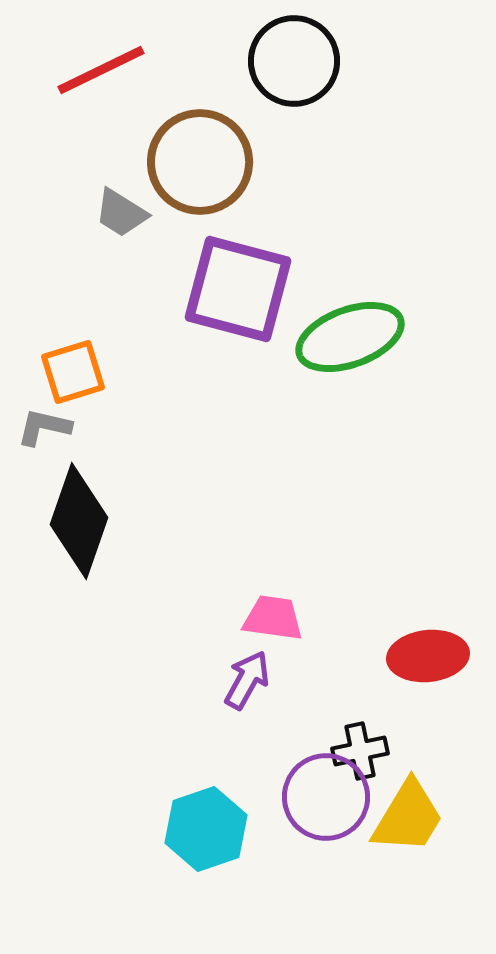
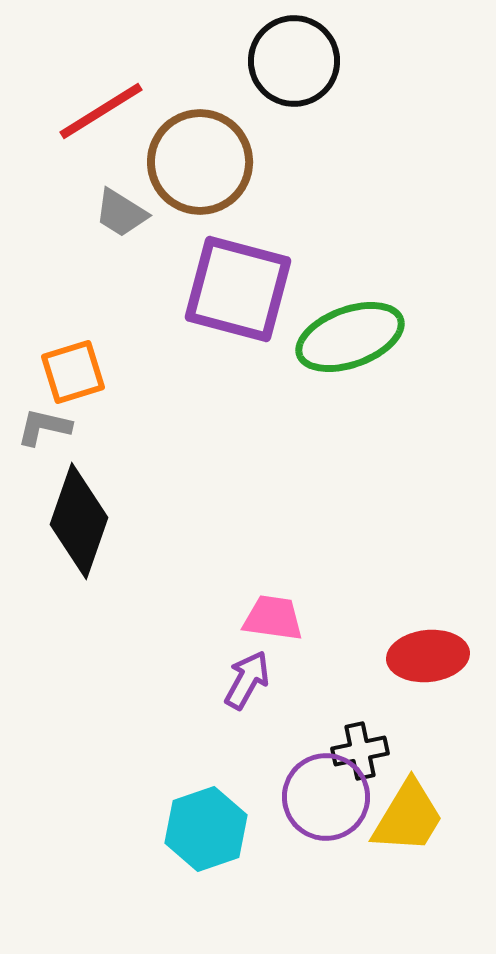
red line: moved 41 px down; rotated 6 degrees counterclockwise
